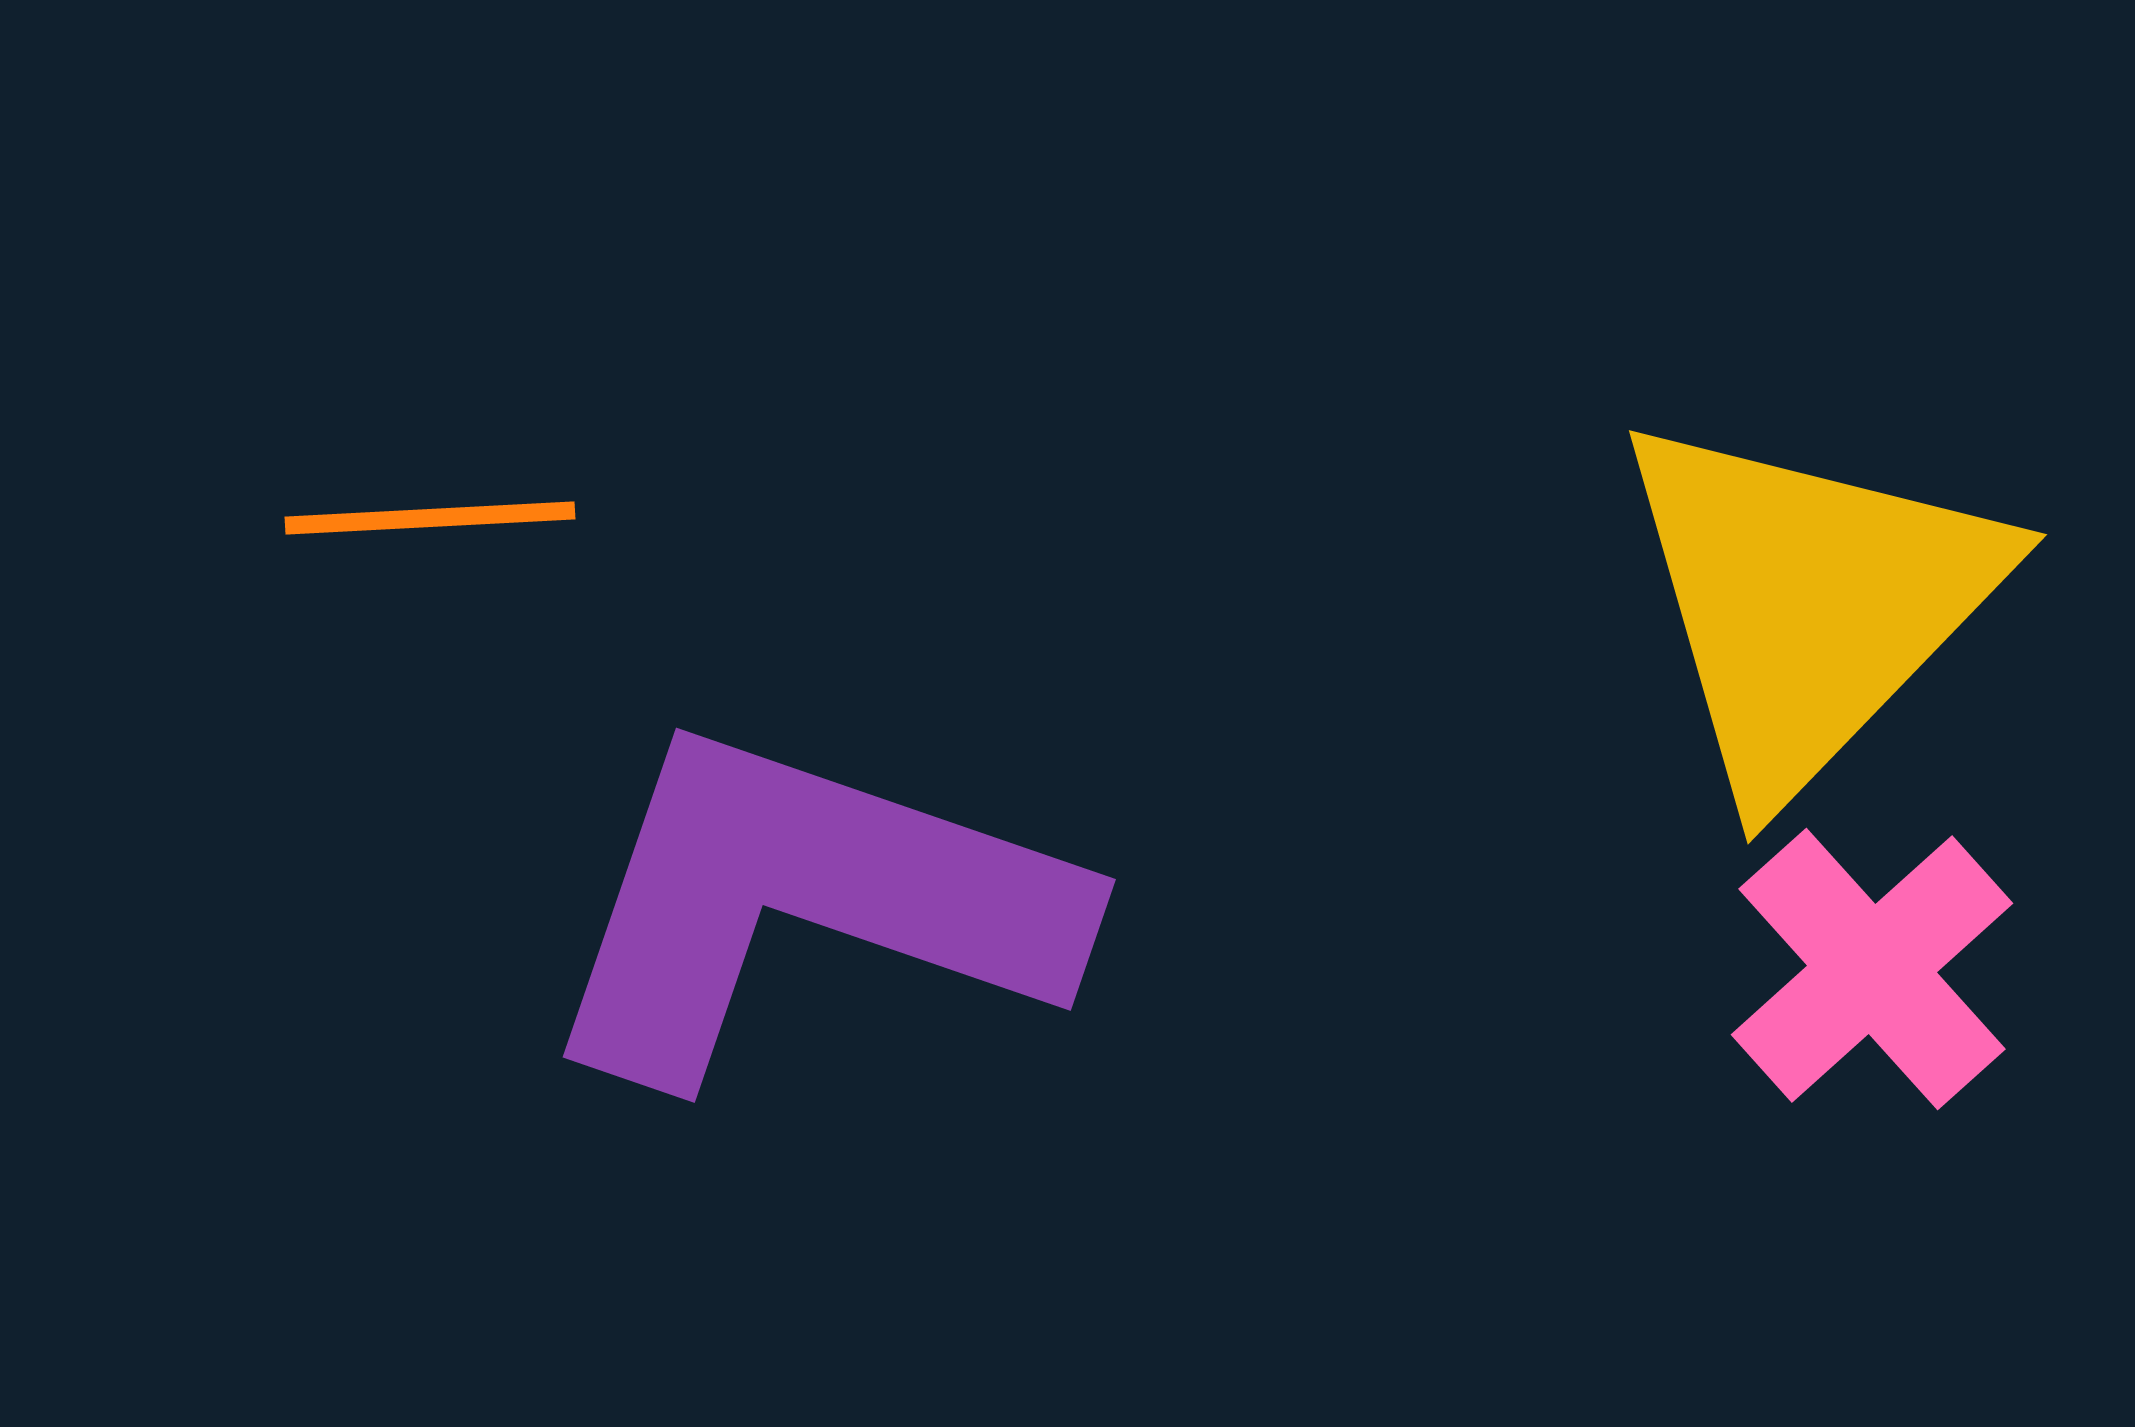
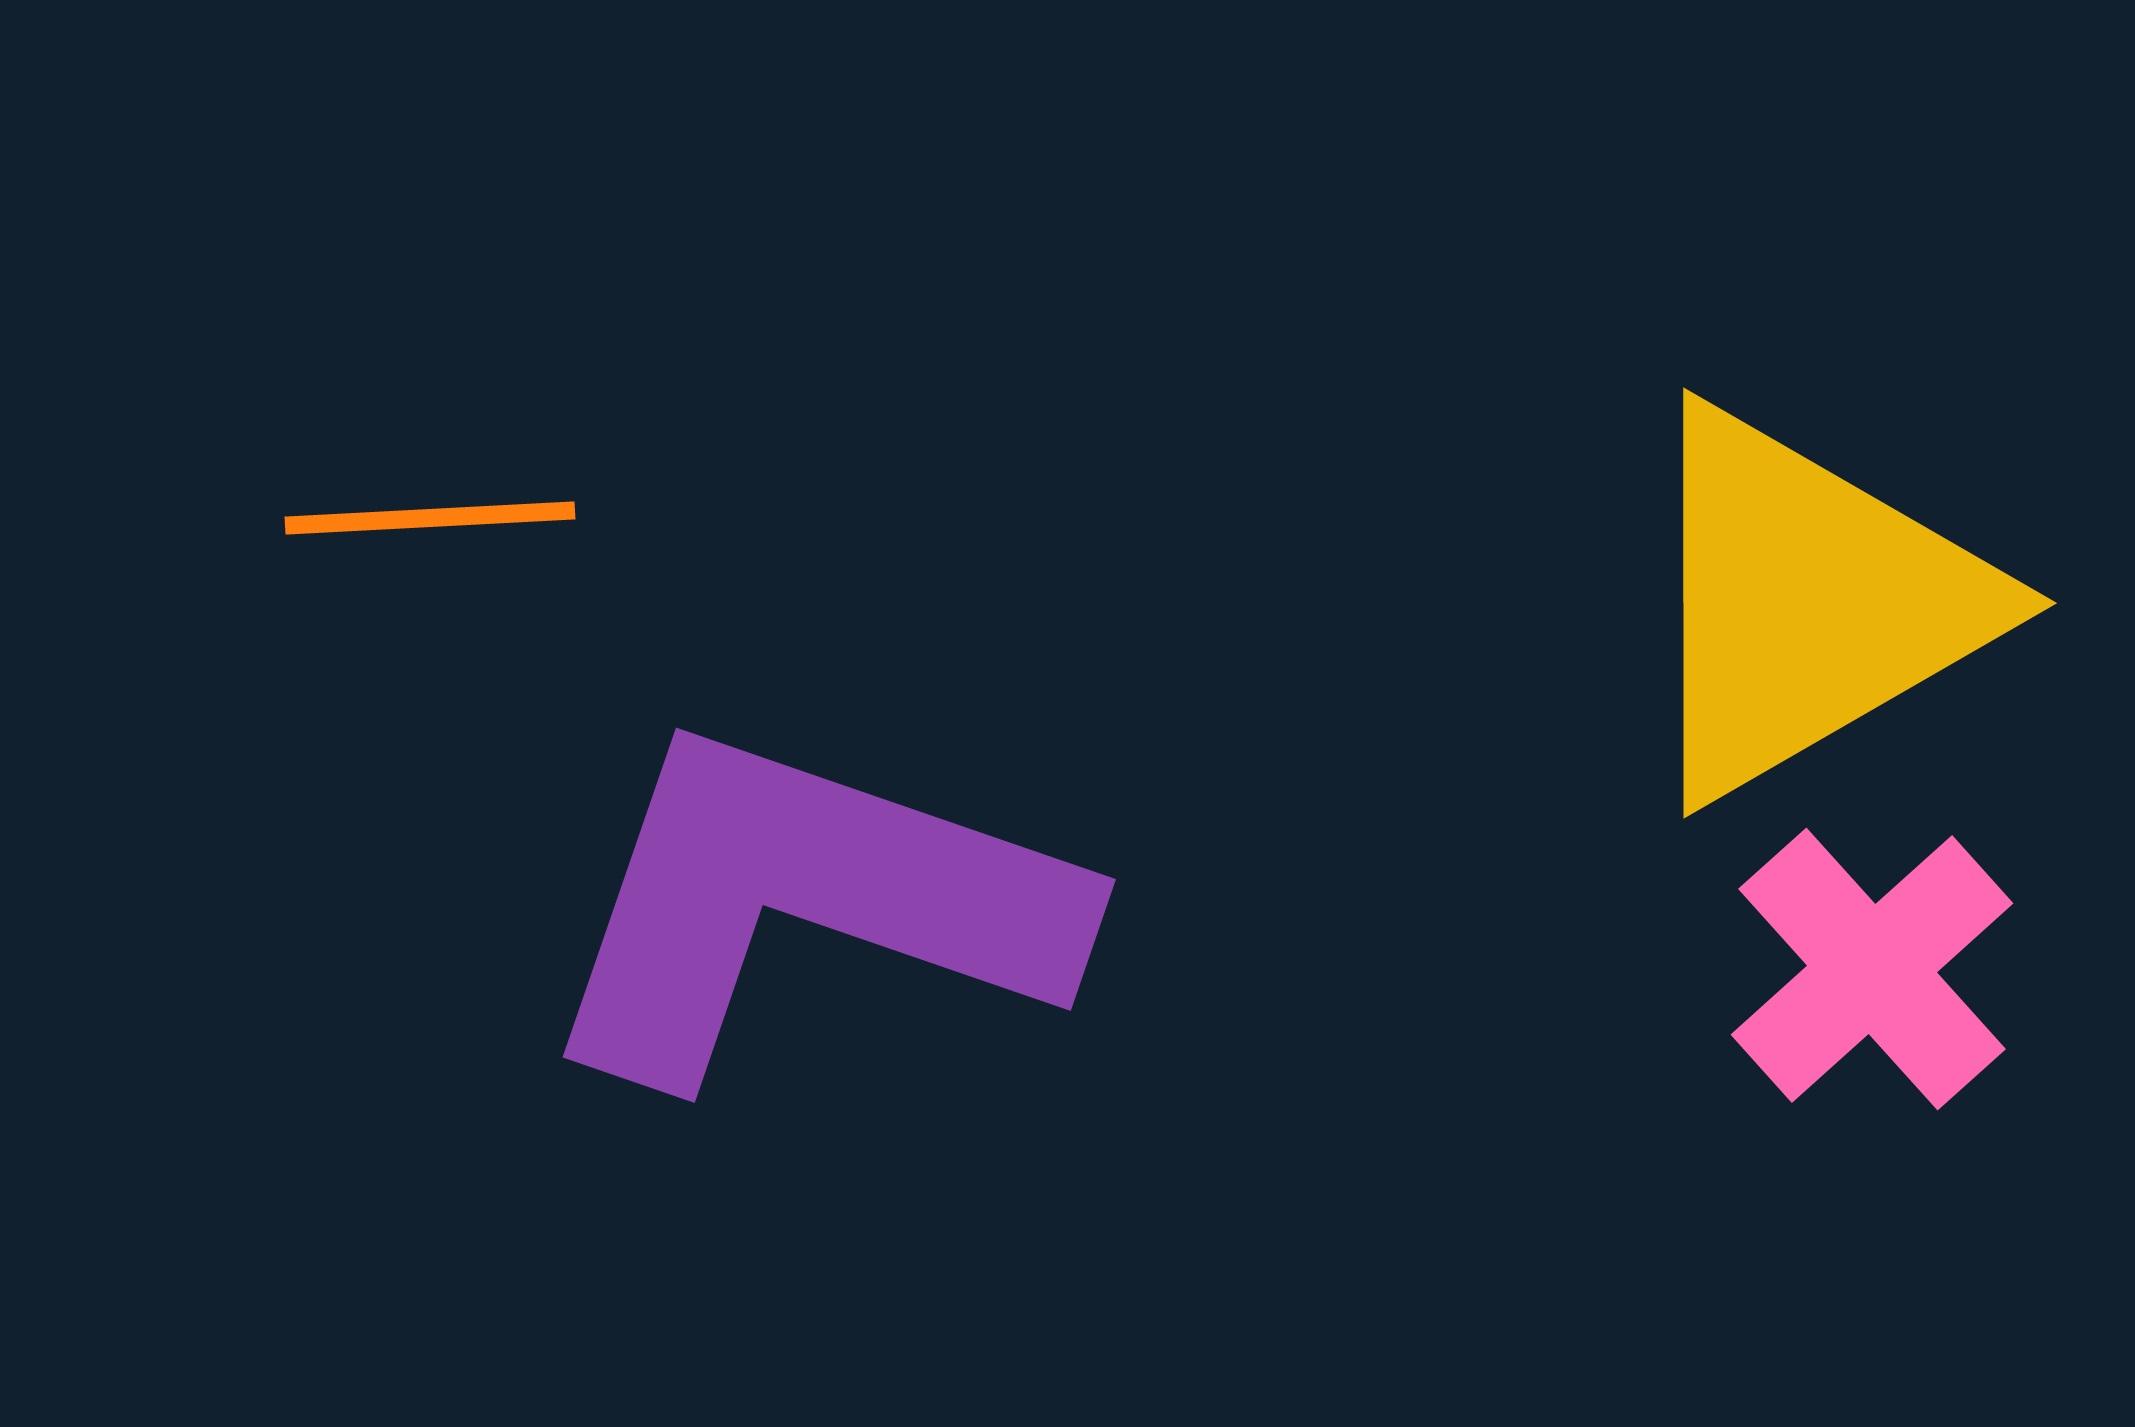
yellow triangle: rotated 16 degrees clockwise
